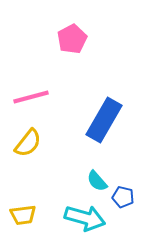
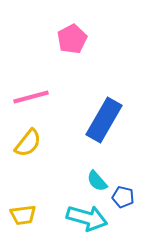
cyan arrow: moved 2 px right
